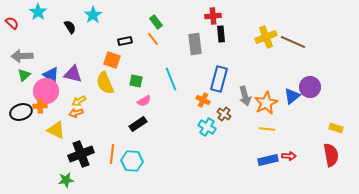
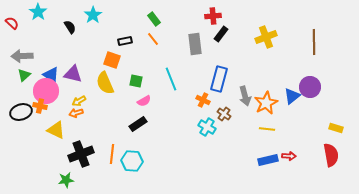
green rectangle at (156, 22): moved 2 px left, 3 px up
black rectangle at (221, 34): rotated 42 degrees clockwise
brown line at (293, 42): moved 21 px right; rotated 65 degrees clockwise
orange cross at (40, 106): rotated 16 degrees clockwise
